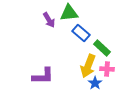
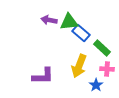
green triangle: moved 9 px down
purple arrow: rotated 133 degrees clockwise
yellow arrow: moved 9 px left
blue star: moved 1 px right, 2 px down
